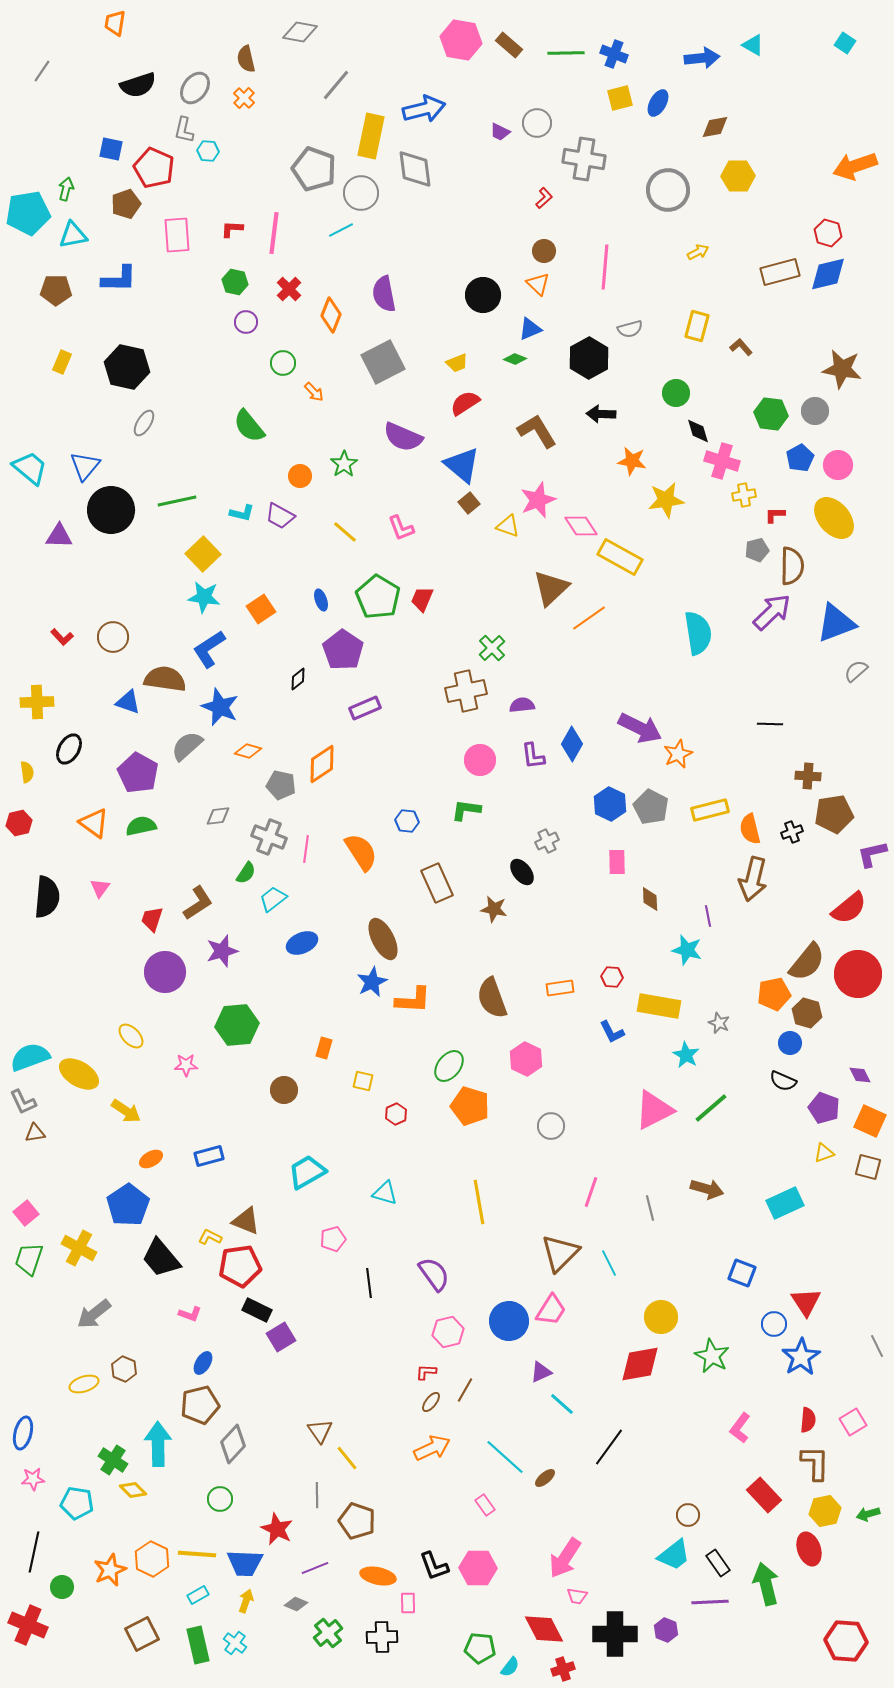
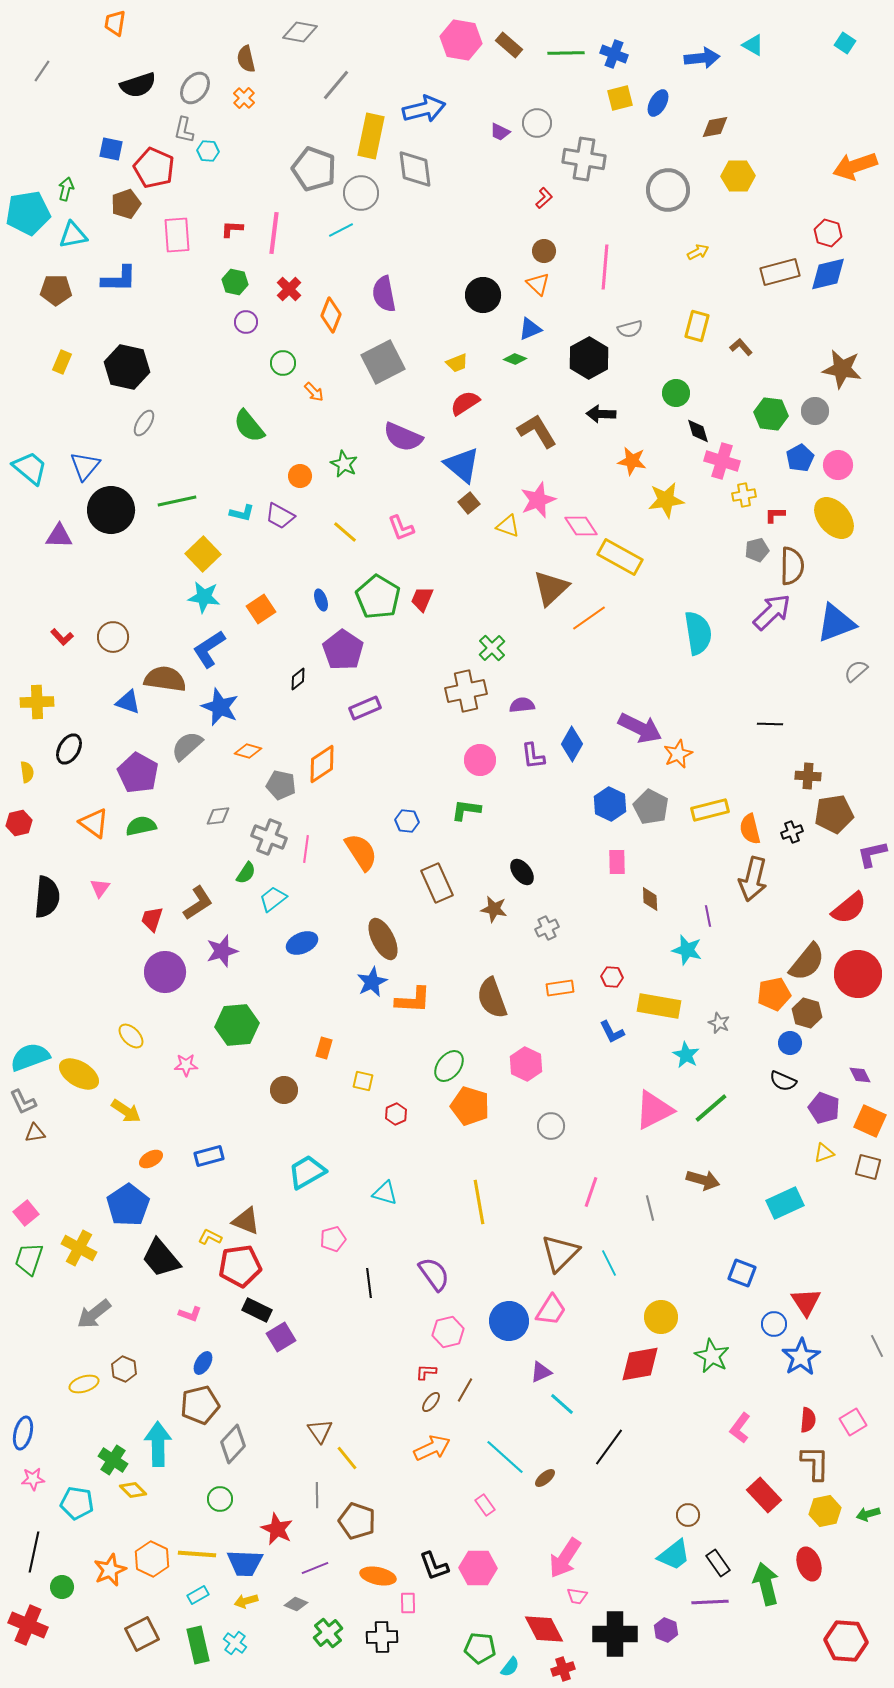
green star at (344, 464): rotated 12 degrees counterclockwise
gray cross at (547, 841): moved 87 px down
pink hexagon at (526, 1059): moved 5 px down
brown arrow at (707, 1189): moved 4 px left, 9 px up
red ellipse at (809, 1549): moved 15 px down
yellow arrow at (246, 1601): rotated 125 degrees counterclockwise
